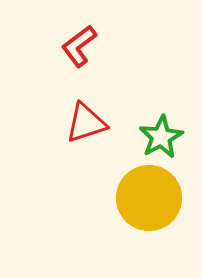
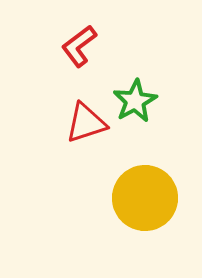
green star: moved 26 px left, 36 px up
yellow circle: moved 4 px left
